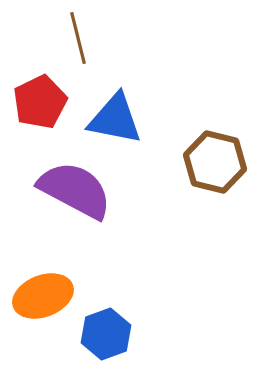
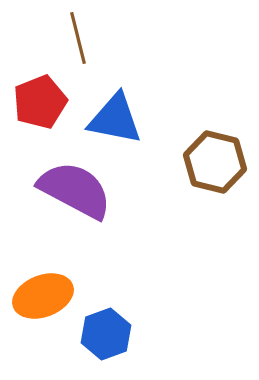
red pentagon: rotated 4 degrees clockwise
